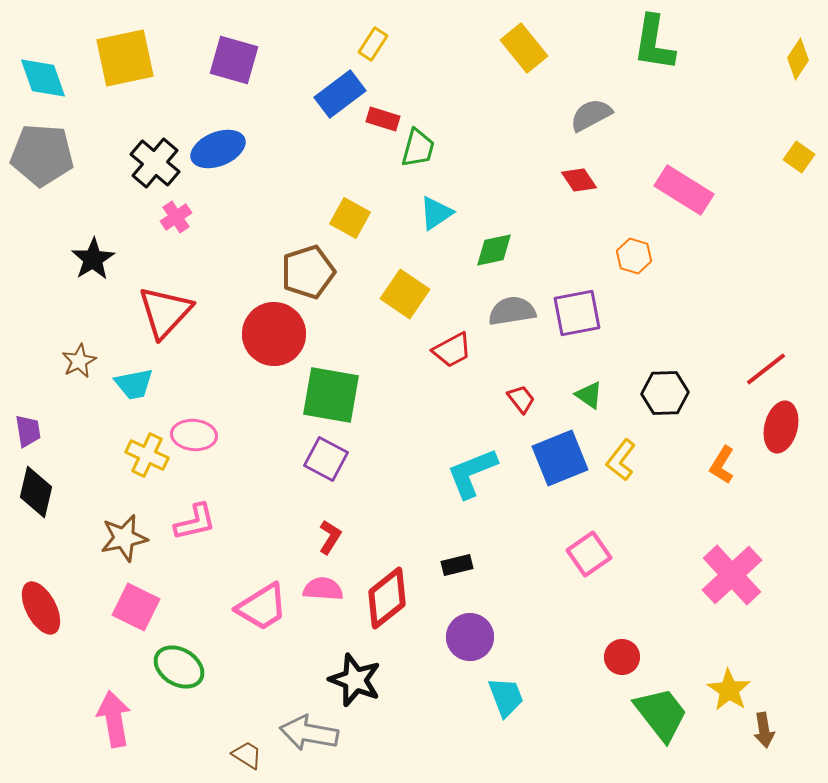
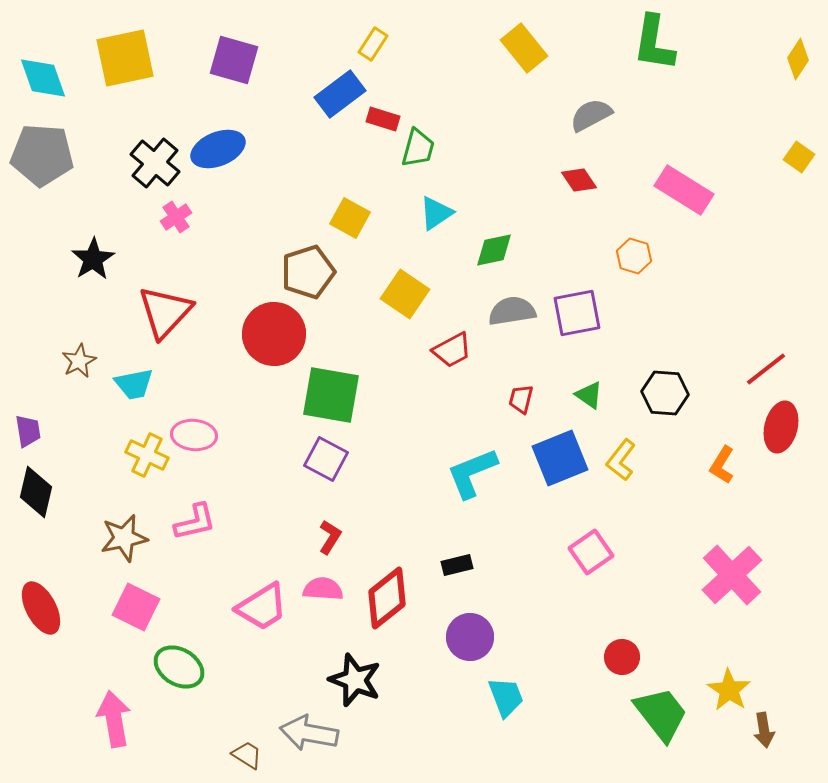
black hexagon at (665, 393): rotated 6 degrees clockwise
red trapezoid at (521, 399): rotated 128 degrees counterclockwise
pink square at (589, 554): moved 2 px right, 2 px up
